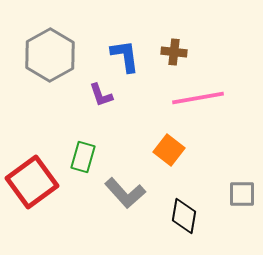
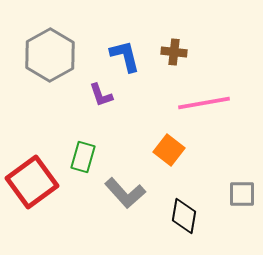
blue L-shape: rotated 6 degrees counterclockwise
pink line: moved 6 px right, 5 px down
